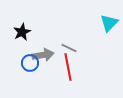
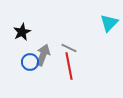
gray arrow: rotated 60 degrees counterclockwise
blue circle: moved 1 px up
red line: moved 1 px right, 1 px up
